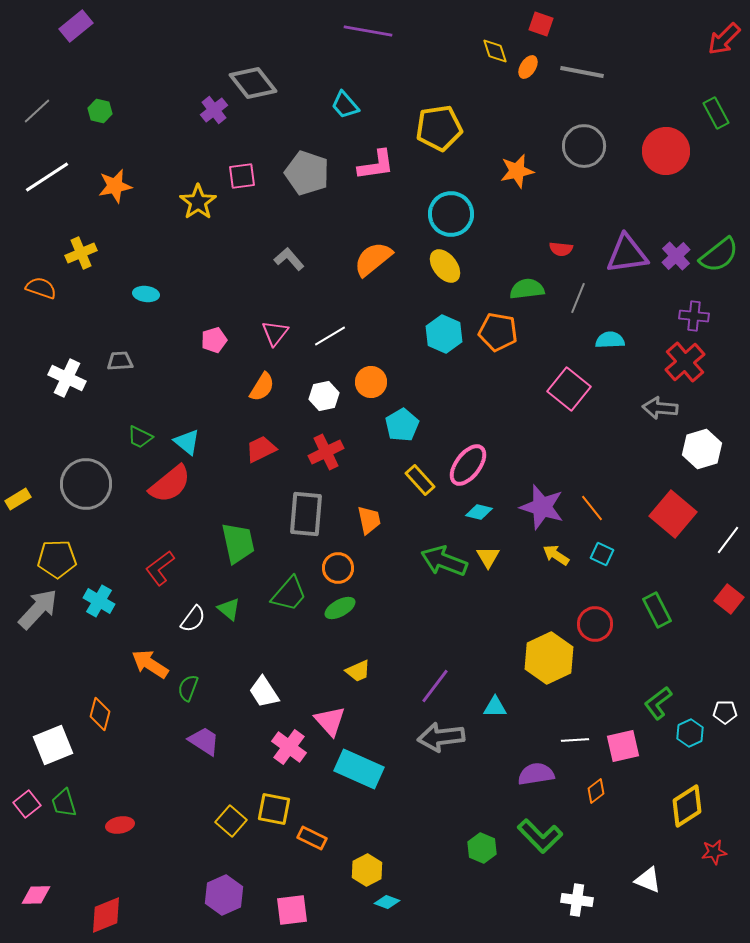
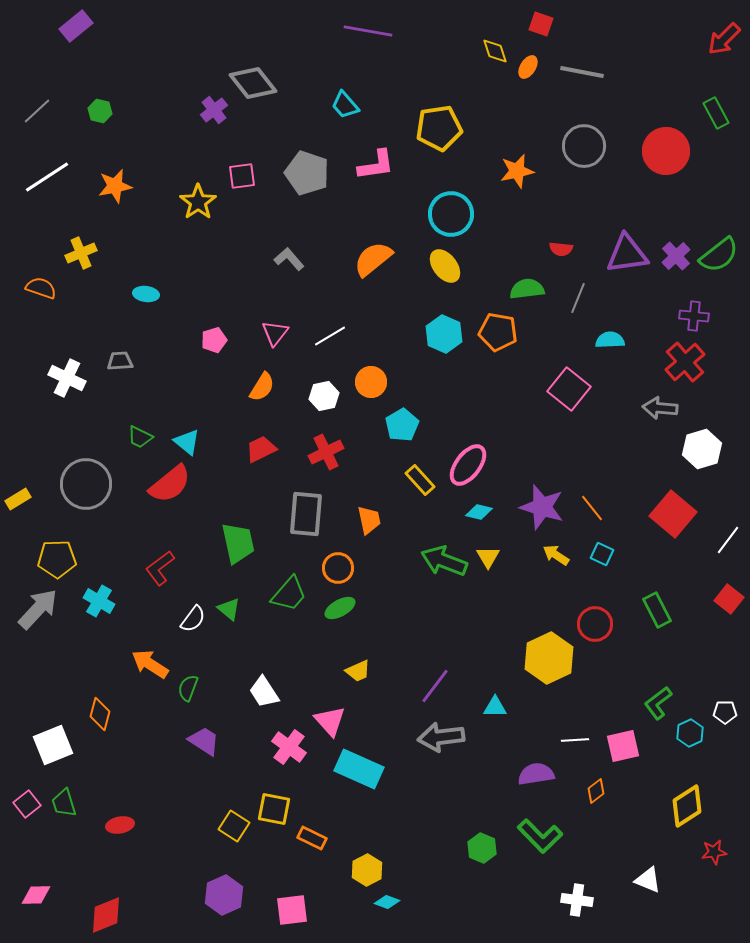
yellow square at (231, 821): moved 3 px right, 5 px down; rotated 8 degrees counterclockwise
